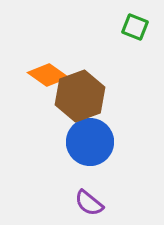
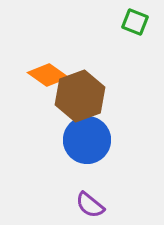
green square: moved 5 px up
blue circle: moved 3 px left, 2 px up
purple semicircle: moved 1 px right, 2 px down
